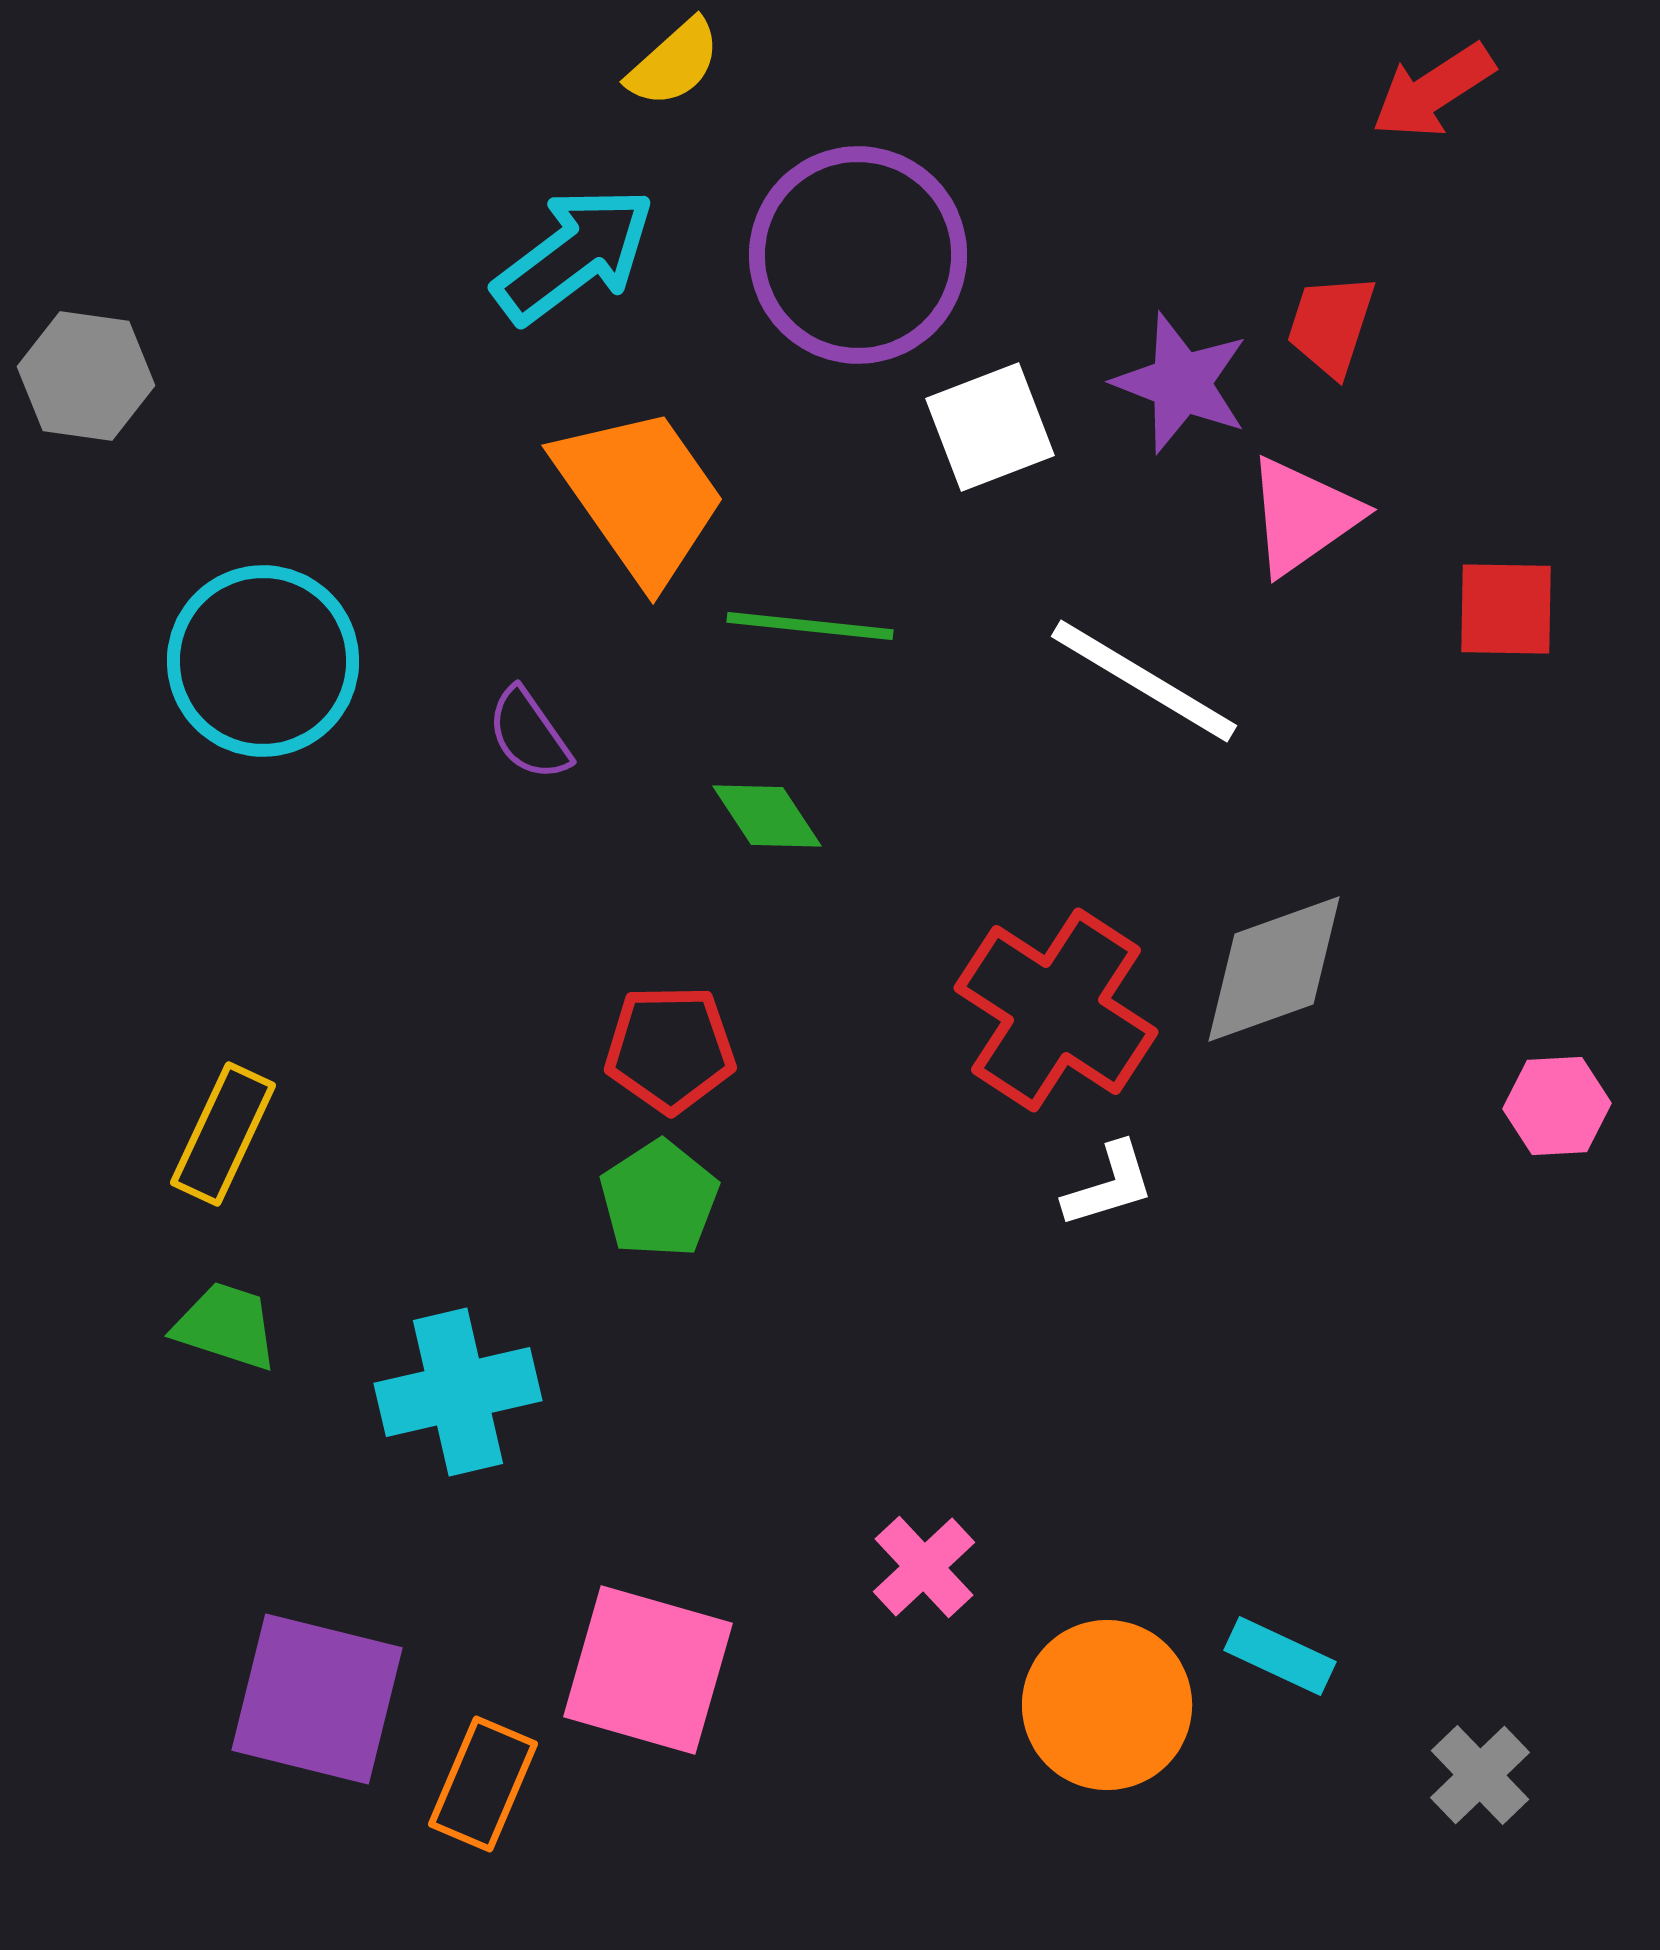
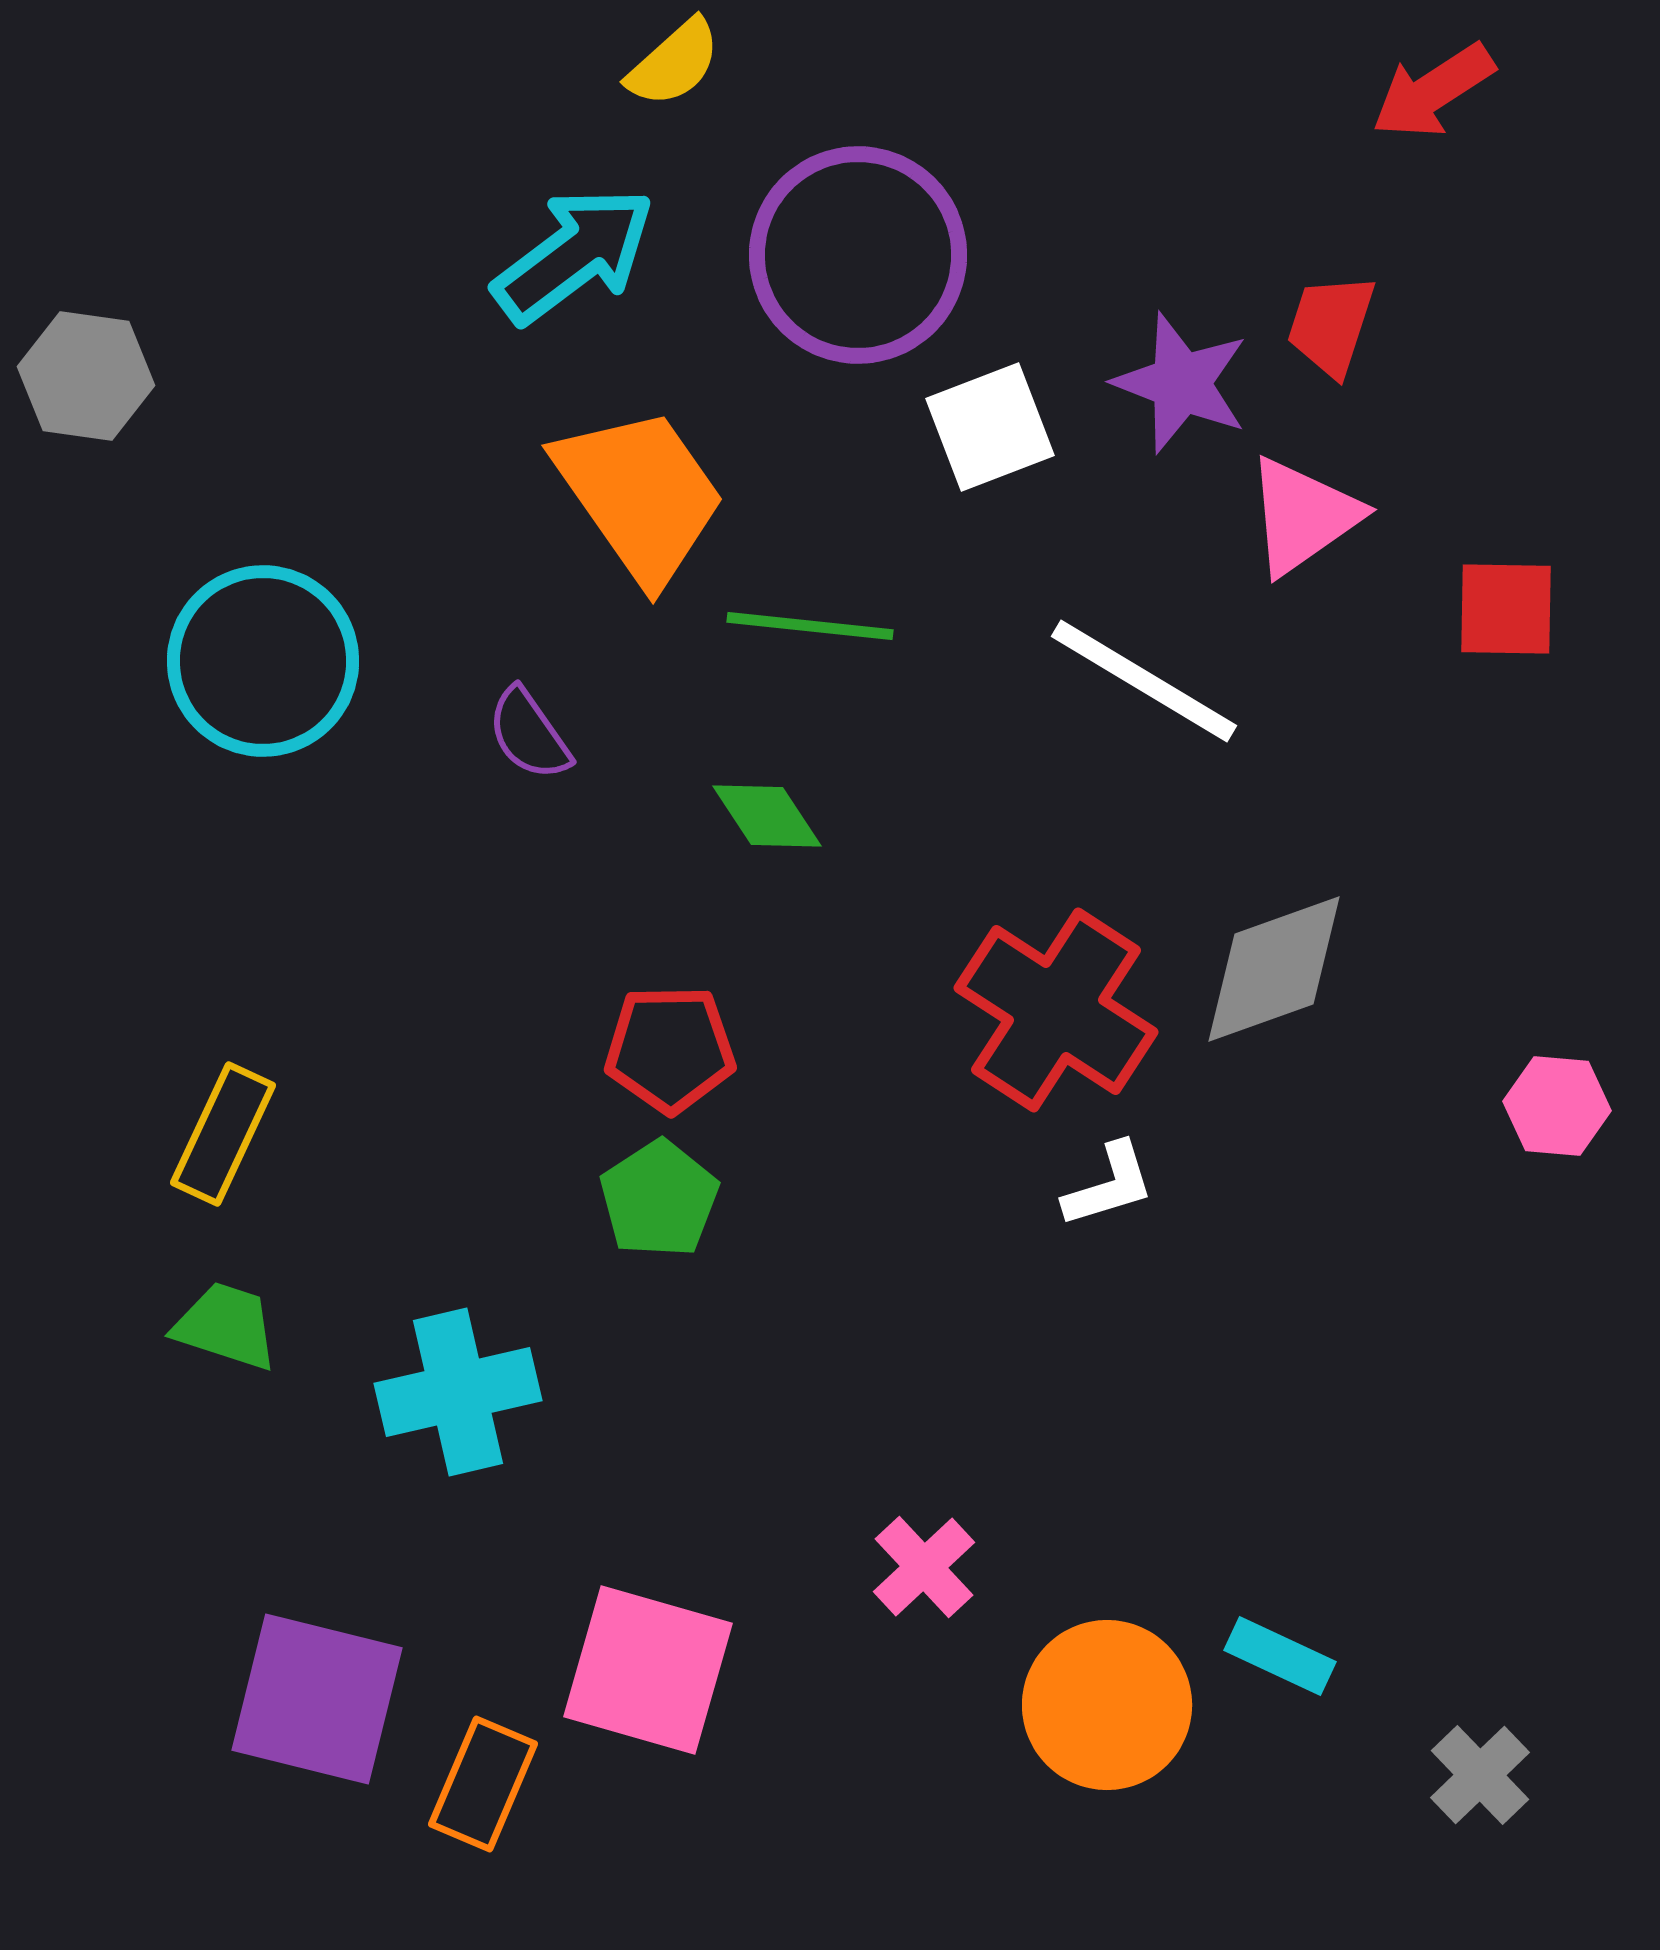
pink hexagon: rotated 8 degrees clockwise
